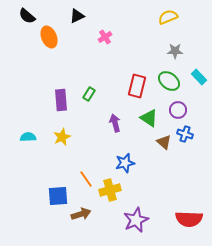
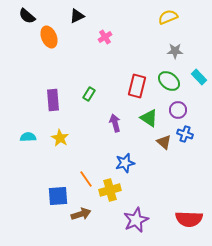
purple rectangle: moved 8 px left
yellow star: moved 2 px left, 1 px down; rotated 18 degrees counterclockwise
